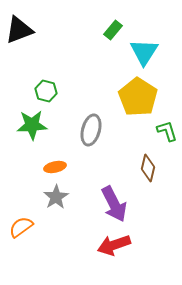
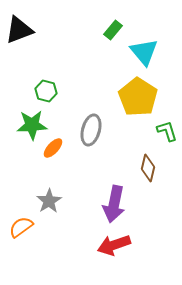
cyan triangle: rotated 12 degrees counterclockwise
orange ellipse: moved 2 px left, 19 px up; rotated 35 degrees counterclockwise
gray star: moved 7 px left, 4 px down
purple arrow: rotated 39 degrees clockwise
